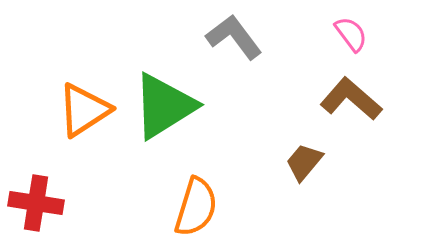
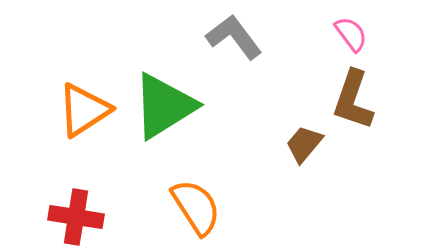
brown L-shape: moved 2 px right, 1 px down; rotated 112 degrees counterclockwise
brown trapezoid: moved 18 px up
red cross: moved 40 px right, 14 px down
orange semicircle: rotated 50 degrees counterclockwise
